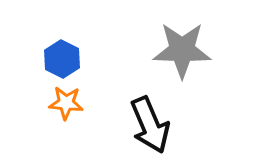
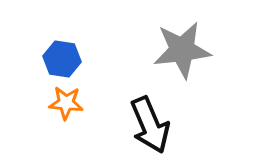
gray star: rotated 8 degrees counterclockwise
blue hexagon: rotated 18 degrees counterclockwise
